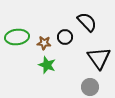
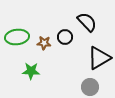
black triangle: rotated 35 degrees clockwise
green star: moved 16 px left, 6 px down; rotated 18 degrees counterclockwise
